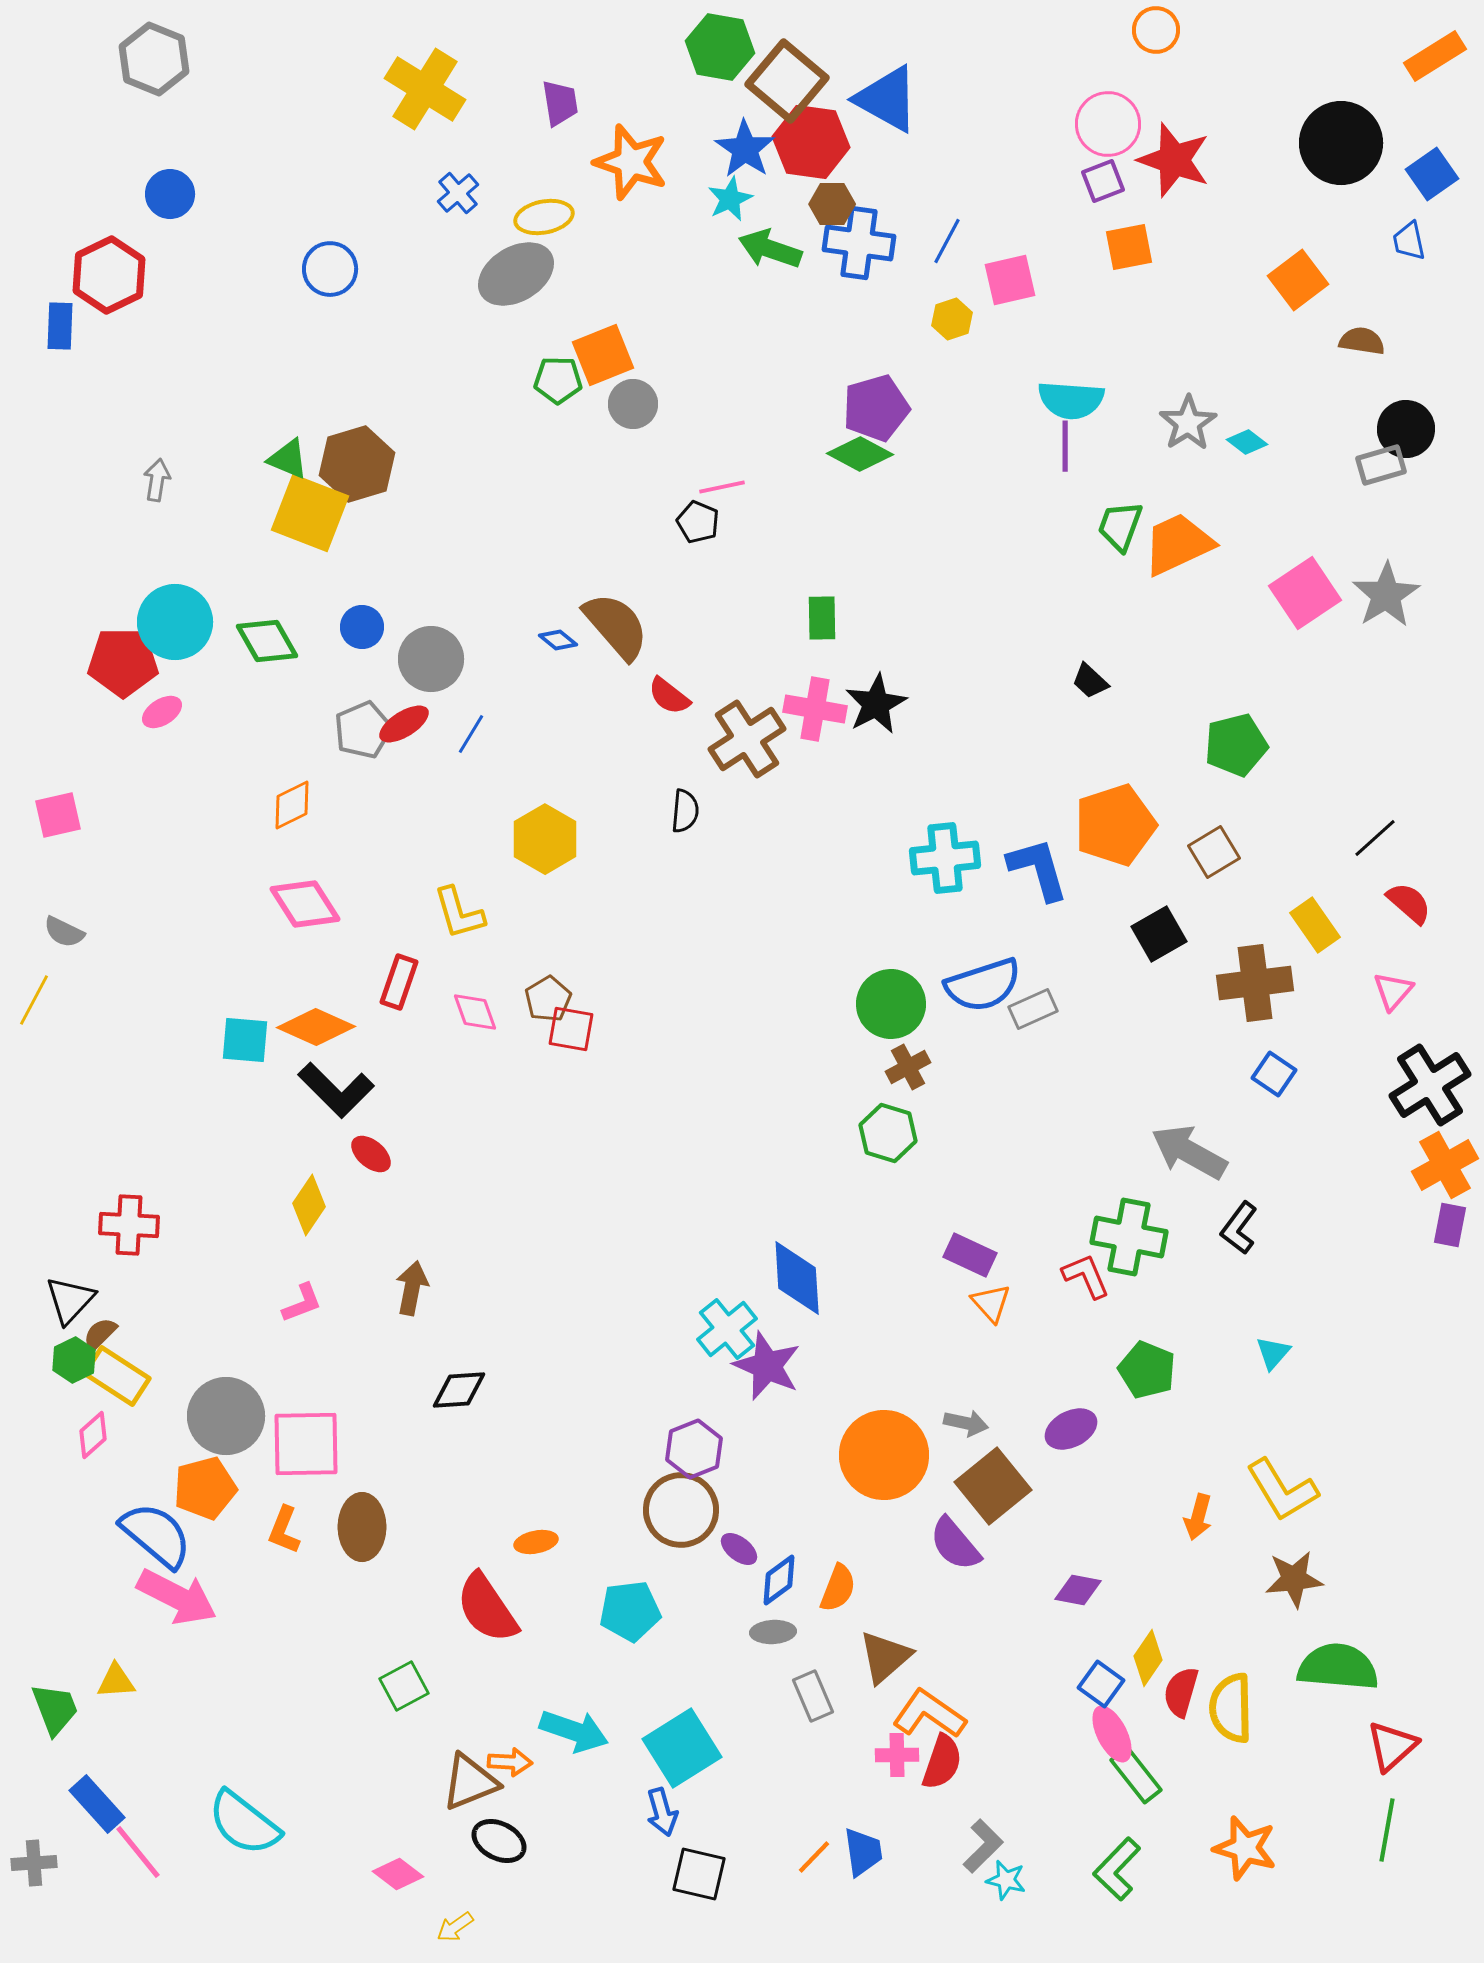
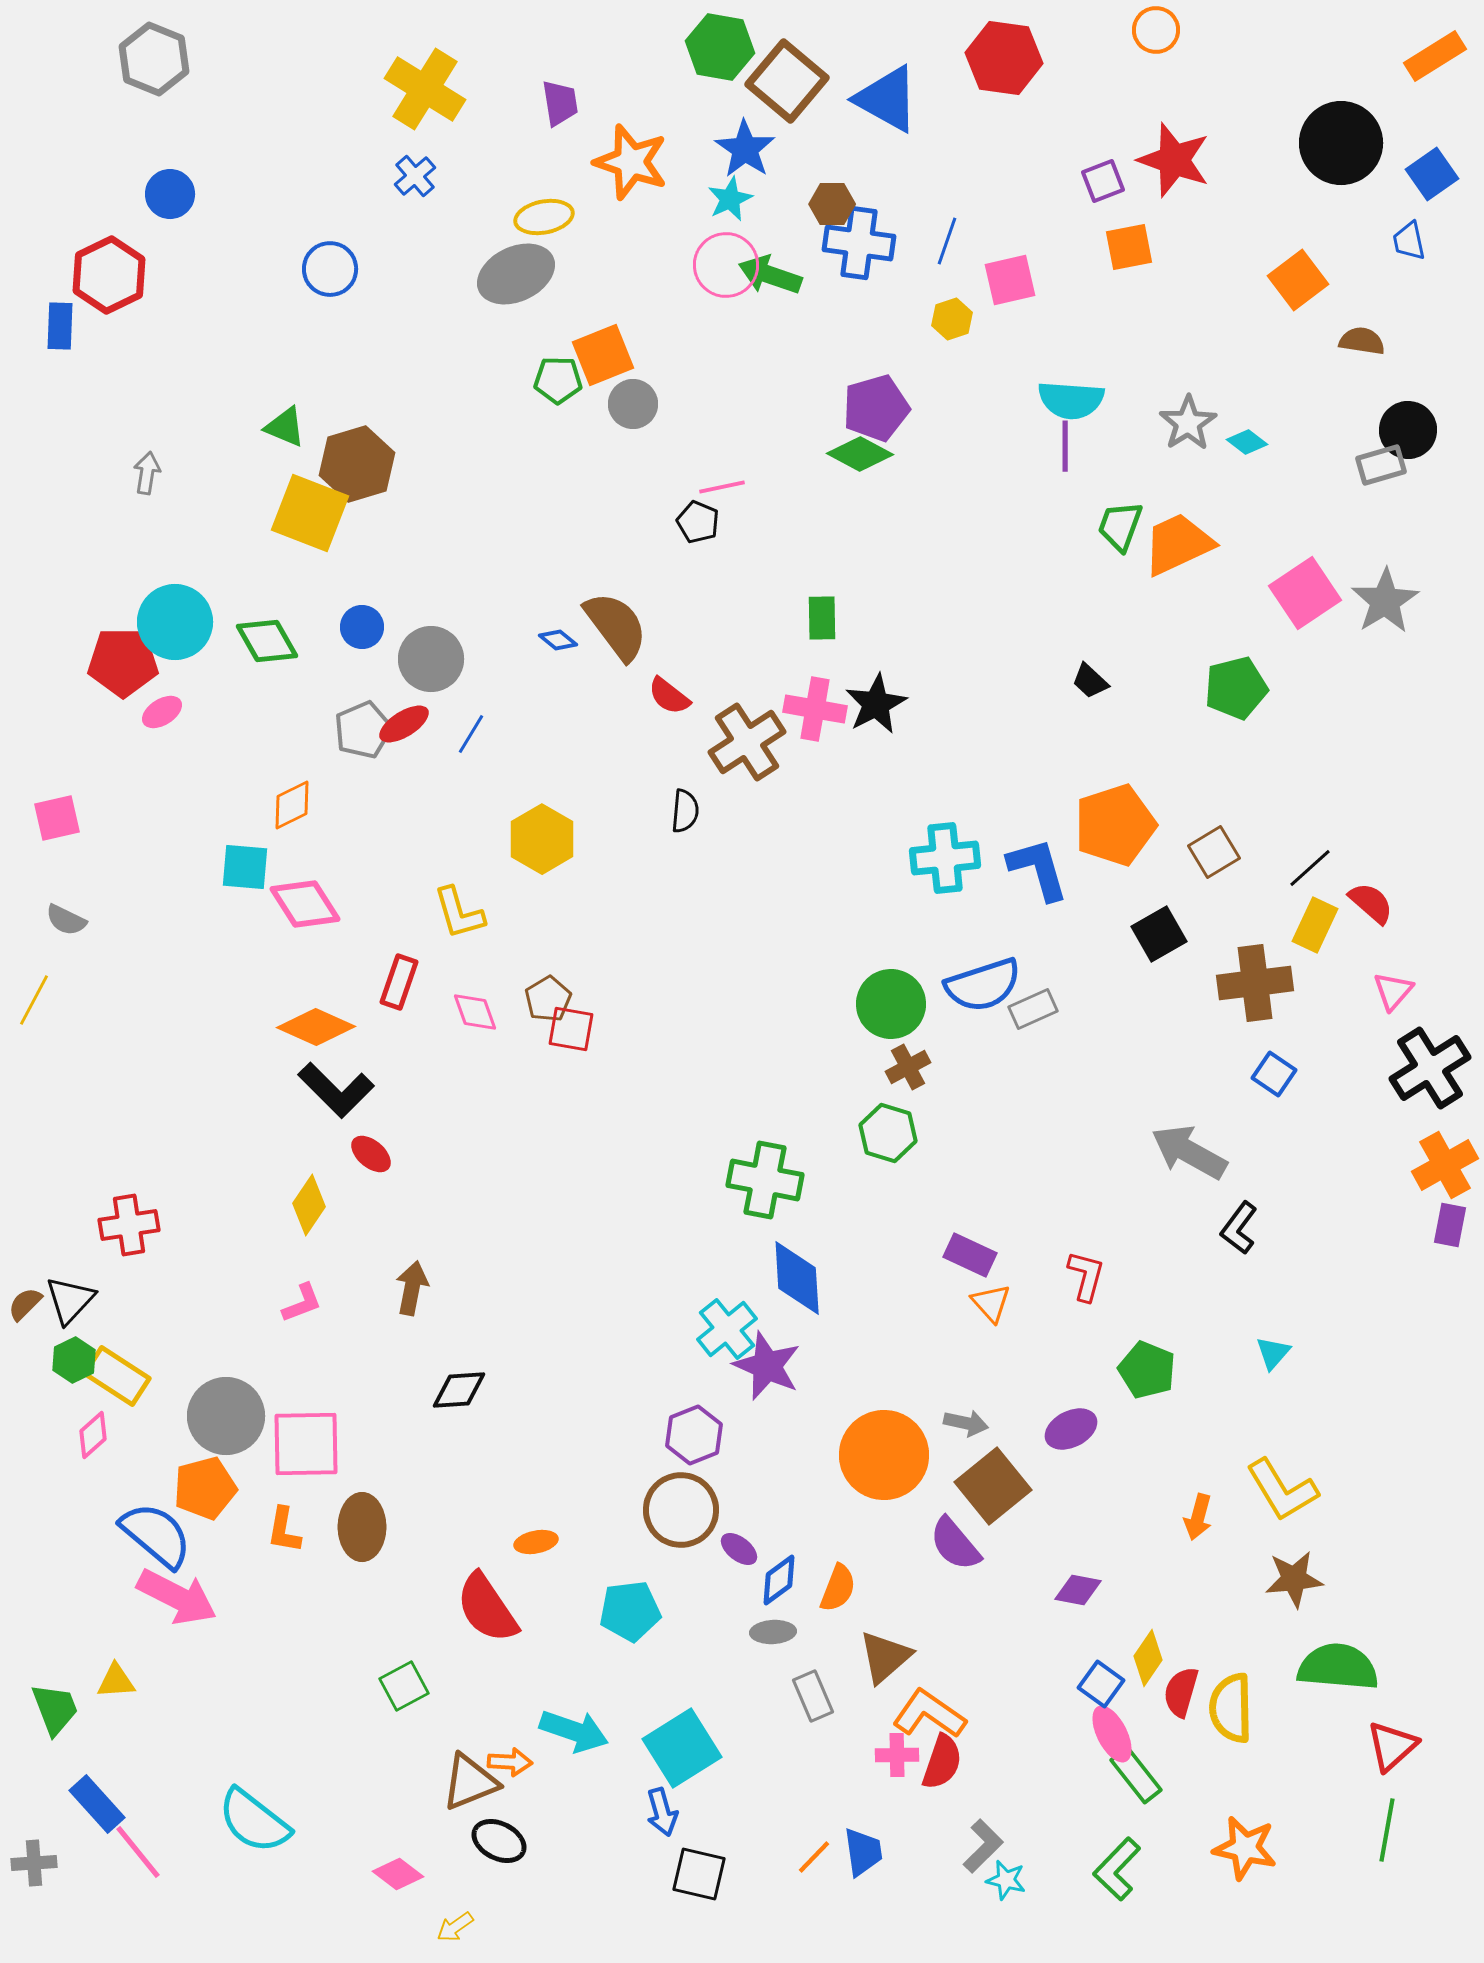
pink circle at (1108, 124): moved 382 px left, 141 px down
red hexagon at (811, 142): moved 193 px right, 84 px up
blue cross at (458, 193): moved 43 px left, 17 px up
blue line at (947, 241): rotated 9 degrees counterclockwise
green arrow at (770, 249): moved 26 px down
gray ellipse at (516, 274): rotated 6 degrees clockwise
black circle at (1406, 429): moved 2 px right, 1 px down
green triangle at (288, 459): moved 3 px left, 32 px up
gray arrow at (157, 480): moved 10 px left, 7 px up
gray star at (1386, 595): moved 1 px left, 6 px down
brown semicircle at (616, 626): rotated 4 degrees clockwise
brown cross at (747, 739): moved 3 px down
green pentagon at (1236, 745): moved 57 px up
pink square at (58, 815): moved 1 px left, 3 px down
black line at (1375, 838): moved 65 px left, 30 px down
yellow hexagon at (545, 839): moved 3 px left
red semicircle at (1409, 903): moved 38 px left
yellow rectangle at (1315, 925): rotated 60 degrees clockwise
gray semicircle at (64, 932): moved 2 px right, 12 px up
cyan square at (245, 1040): moved 173 px up
black cross at (1430, 1085): moved 17 px up
red cross at (129, 1225): rotated 12 degrees counterclockwise
green cross at (1129, 1237): moved 364 px left, 57 px up
red L-shape at (1086, 1276): rotated 38 degrees clockwise
brown semicircle at (100, 1334): moved 75 px left, 30 px up
purple hexagon at (694, 1449): moved 14 px up
orange L-shape at (284, 1530): rotated 12 degrees counterclockwise
cyan semicircle at (244, 1823): moved 10 px right, 2 px up
orange star at (1245, 1848): rotated 4 degrees counterclockwise
